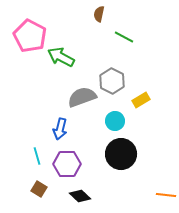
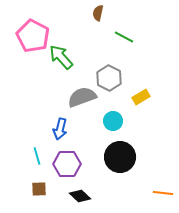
brown semicircle: moved 1 px left, 1 px up
pink pentagon: moved 3 px right
green arrow: rotated 20 degrees clockwise
gray hexagon: moved 3 px left, 3 px up
yellow rectangle: moved 3 px up
cyan circle: moved 2 px left
black circle: moved 1 px left, 3 px down
brown square: rotated 35 degrees counterclockwise
orange line: moved 3 px left, 2 px up
